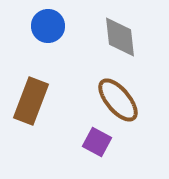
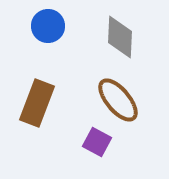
gray diamond: rotated 9 degrees clockwise
brown rectangle: moved 6 px right, 2 px down
